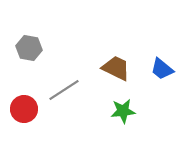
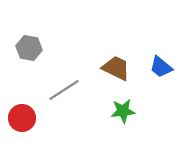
blue trapezoid: moved 1 px left, 2 px up
red circle: moved 2 px left, 9 px down
